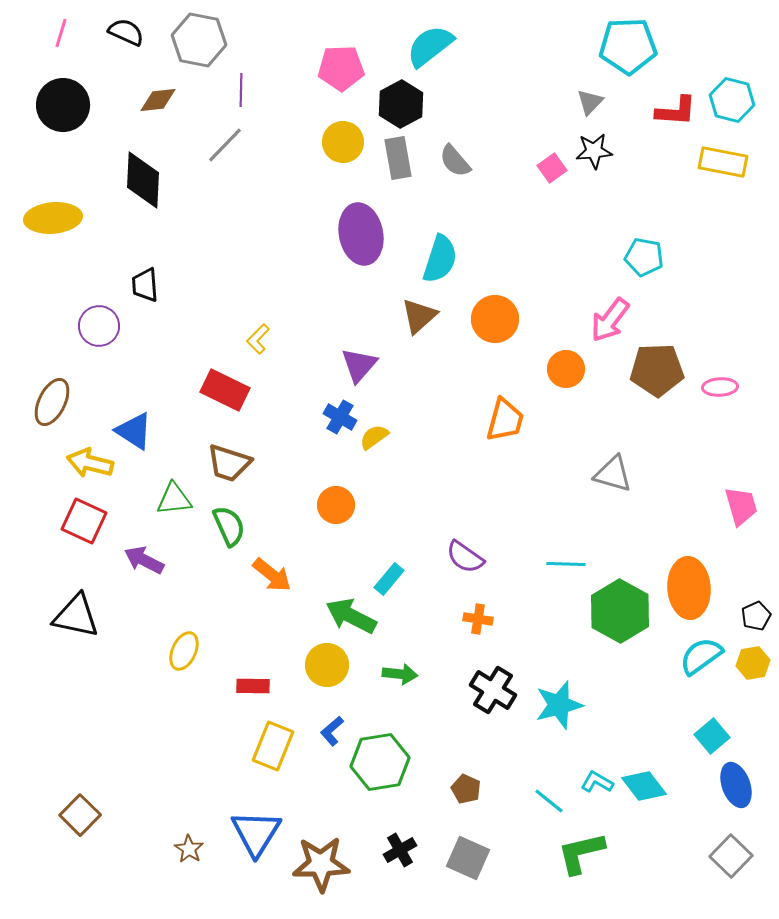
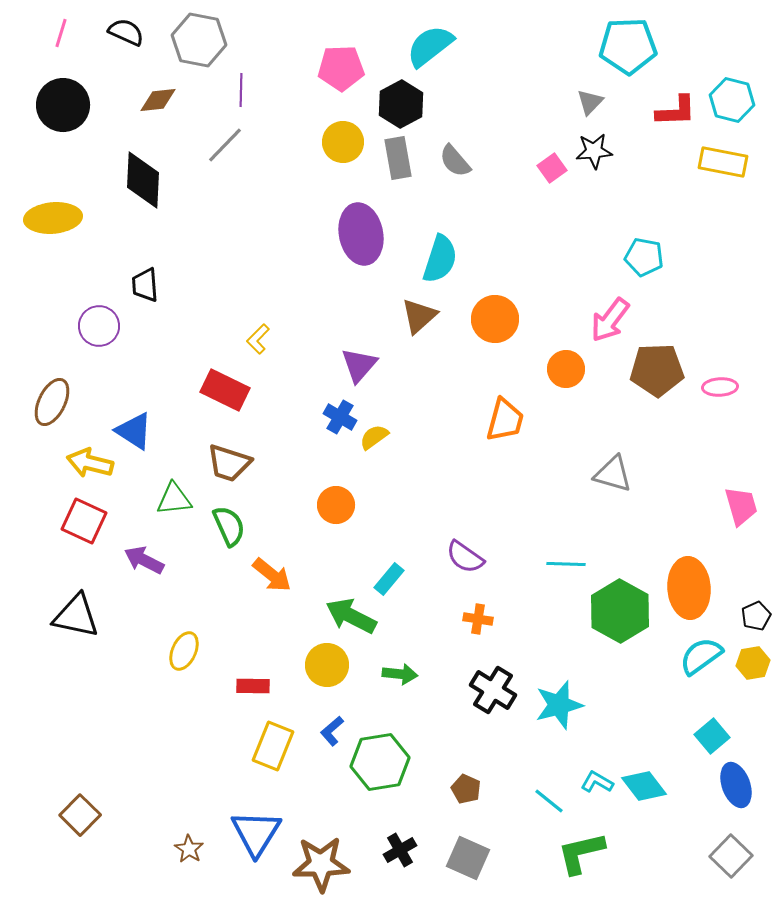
red L-shape at (676, 111): rotated 6 degrees counterclockwise
